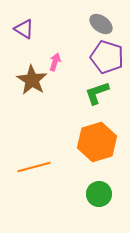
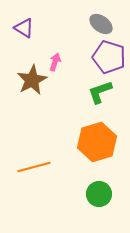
purple triangle: moved 1 px up
purple pentagon: moved 2 px right
brown star: rotated 12 degrees clockwise
green L-shape: moved 3 px right, 1 px up
